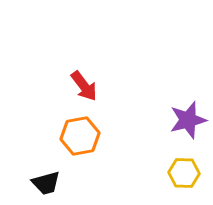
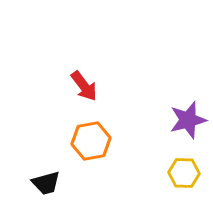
orange hexagon: moved 11 px right, 5 px down
